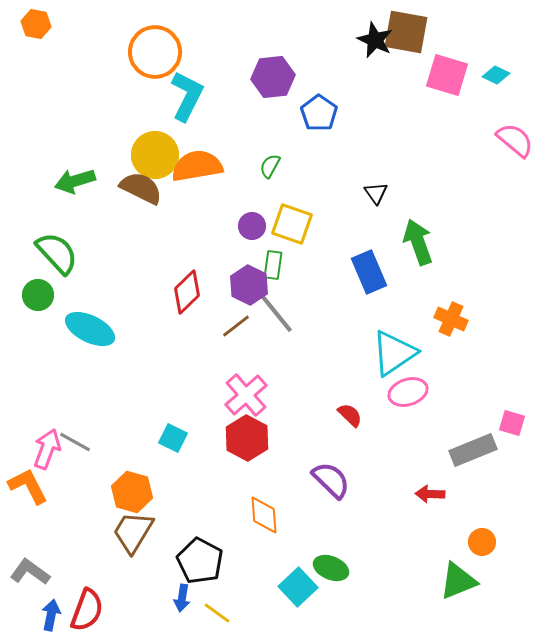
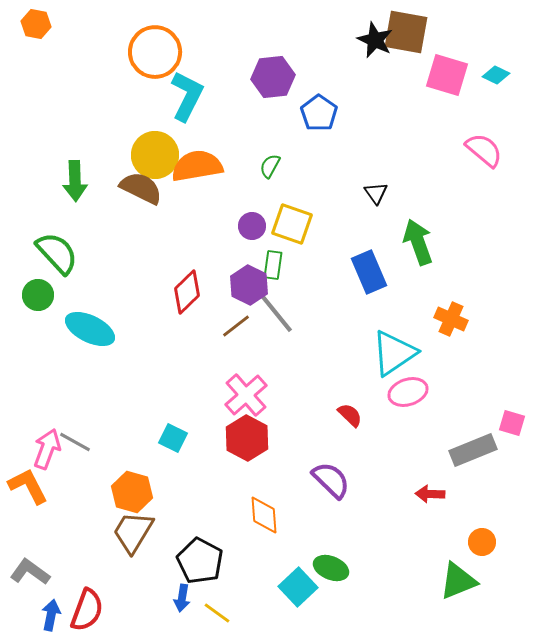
pink semicircle at (515, 140): moved 31 px left, 10 px down
green arrow at (75, 181): rotated 75 degrees counterclockwise
